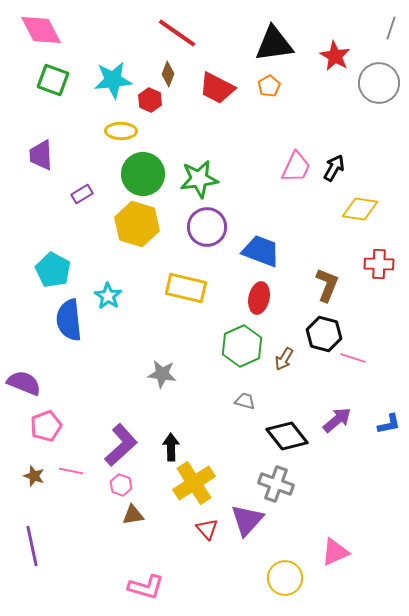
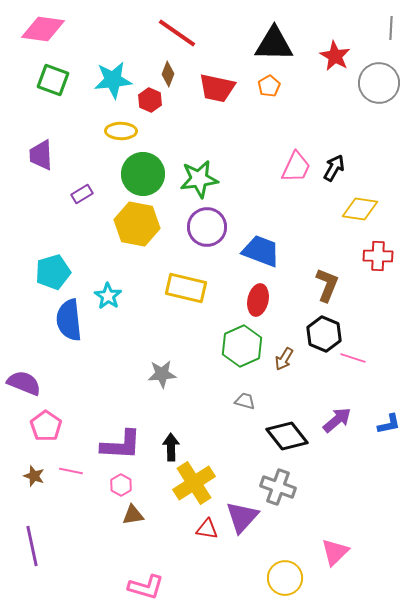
gray line at (391, 28): rotated 15 degrees counterclockwise
pink diamond at (41, 30): moved 2 px right, 1 px up; rotated 54 degrees counterclockwise
black triangle at (274, 44): rotated 9 degrees clockwise
red trapezoid at (217, 88): rotated 15 degrees counterclockwise
yellow hexagon at (137, 224): rotated 6 degrees counterclockwise
red cross at (379, 264): moved 1 px left, 8 px up
cyan pentagon at (53, 270): moved 2 px down; rotated 28 degrees clockwise
red ellipse at (259, 298): moved 1 px left, 2 px down
black hexagon at (324, 334): rotated 8 degrees clockwise
gray star at (162, 374): rotated 12 degrees counterclockwise
pink pentagon at (46, 426): rotated 16 degrees counterclockwise
purple L-shape at (121, 445): rotated 45 degrees clockwise
gray cross at (276, 484): moved 2 px right, 3 px down
pink hexagon at (121, 485): rotated 10 degrees clockwise
purple triangle at (247, 520): moved 5 px left, 3 px up
red triangle at (207, 529): rotated 40 degrees counterclockwise
pink triangle at (335, 552): rotated 20 degrees counterclockwise
